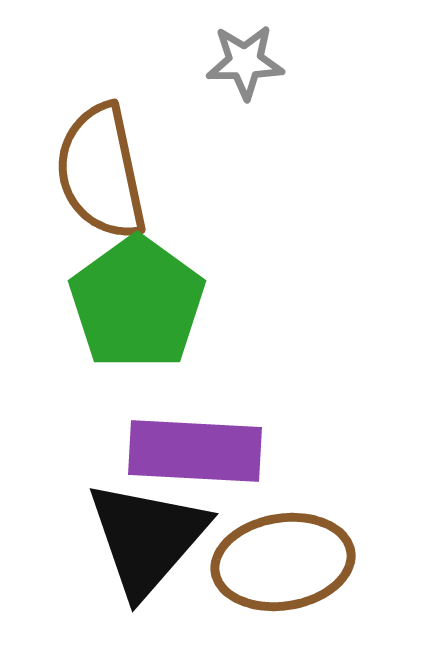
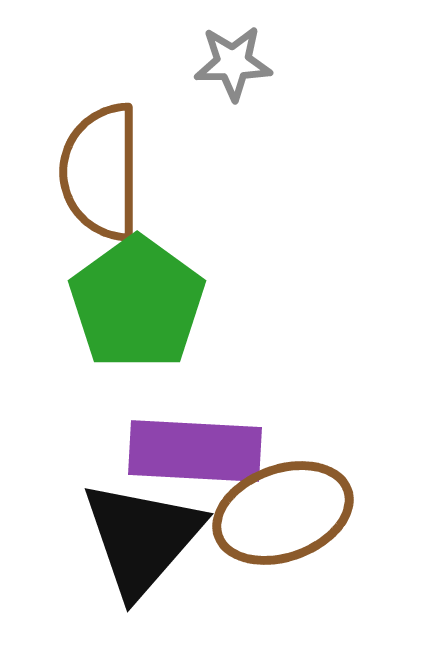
gray star: moved 12 px left, 1 px down
brown semicircle: rotated 12 degrees clockwise
black triangle: moved 5 px left
brown ellipse: moved 49 px up; rotated 11 degrees counterclockwise
